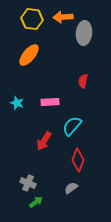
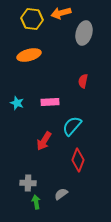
orange arrow: moved 2 px left, 4 px up; rotated 12 degrees counterclockwise
gray ellipse: rotated 10 degrees clockwise
orange ellipse: rotated 35 degrees clockwise
gray cross: rotated 21 degrees counterclockwise
gray semicircle: moved 10 px left, 6 px down
green arrow: rotated 64 degrees counterclockwise
